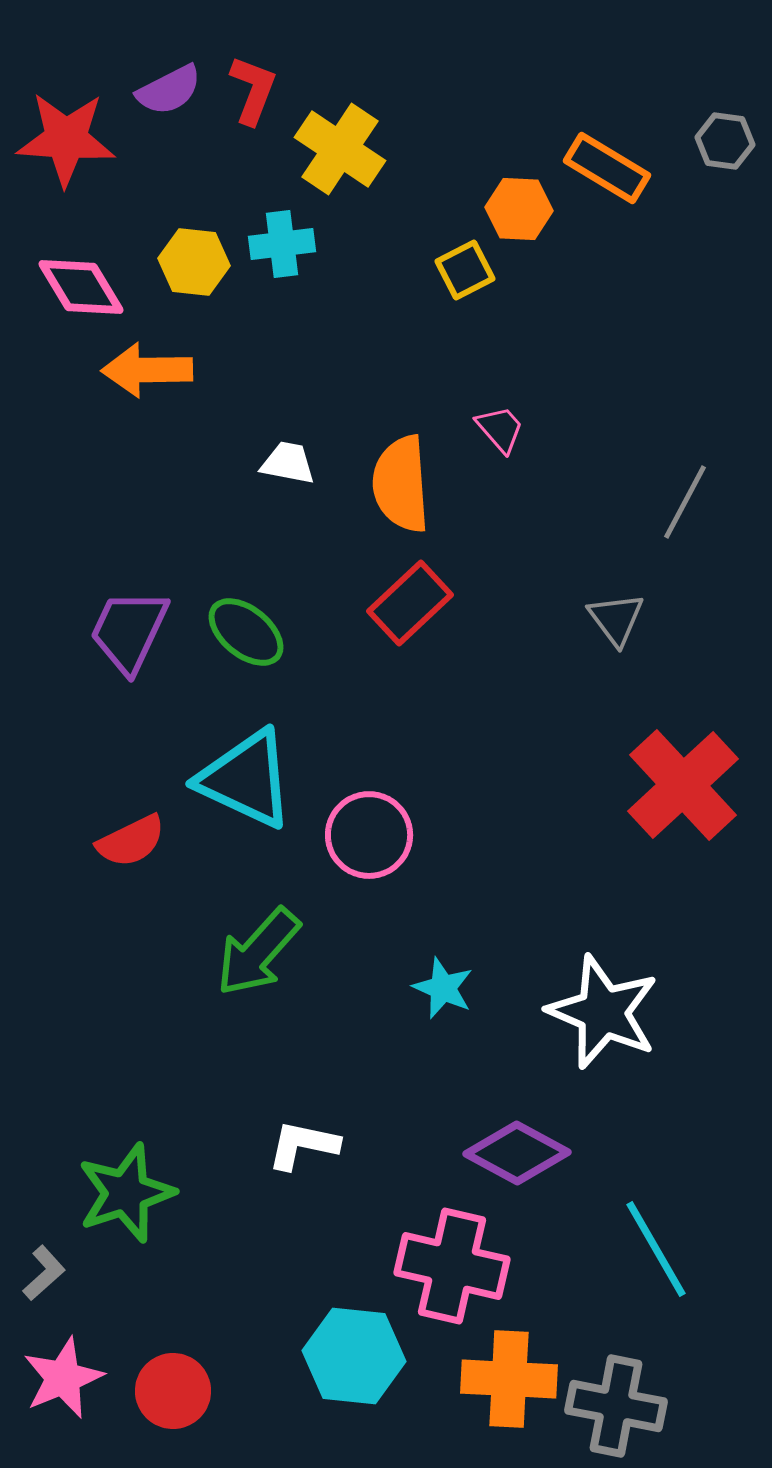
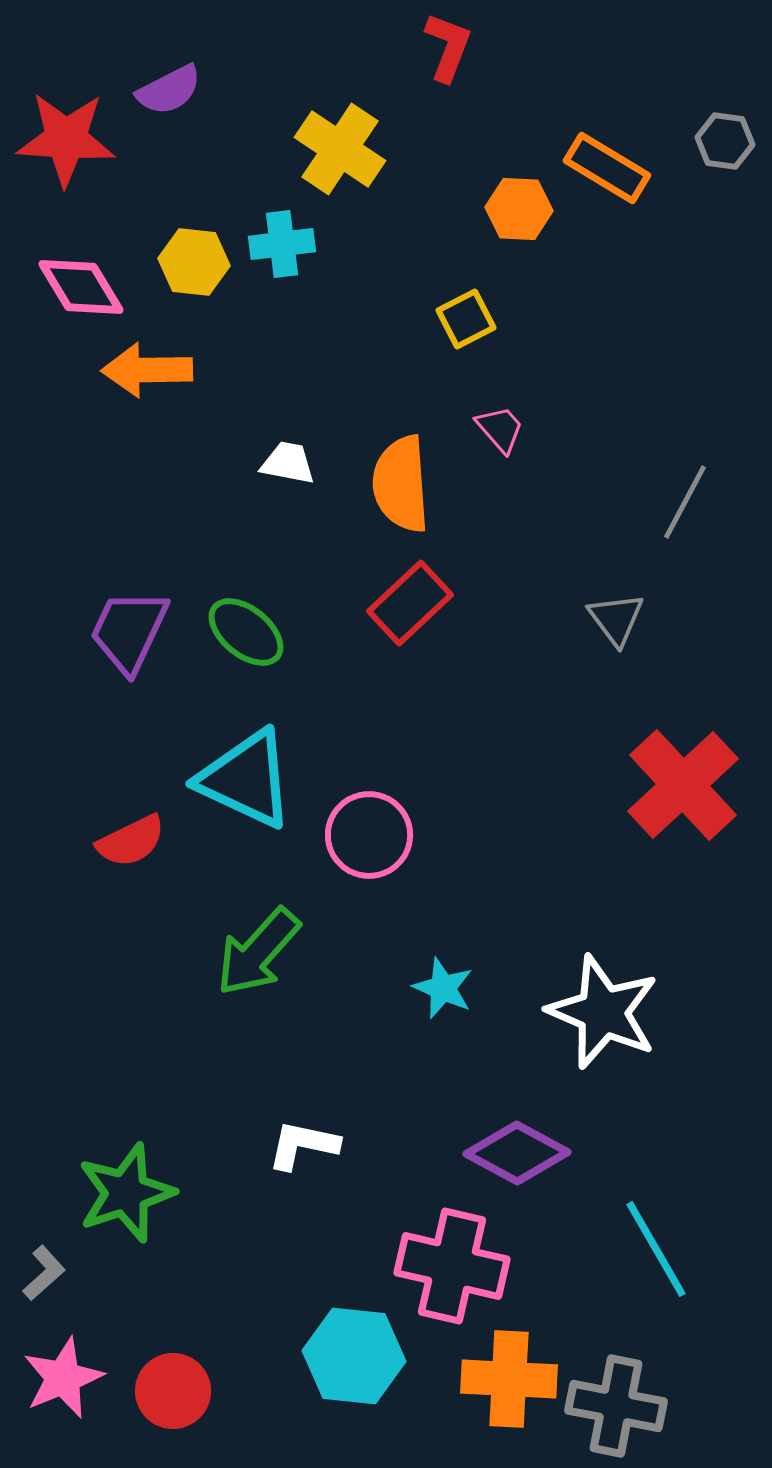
red L-shape: moved 195 px right, 43 px up
yellow square: moved 1 px right, 49 px down
